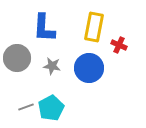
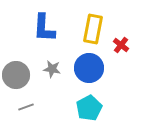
yellow rectangle: moved 1 px left, 2 px down
red cross: moved 2 px right; rotated 14 degrees clockwise
gray circle: moved 1 px left, 17 px down
gray star: moved 3 px down
cyan pentagon: moved 38 px right
